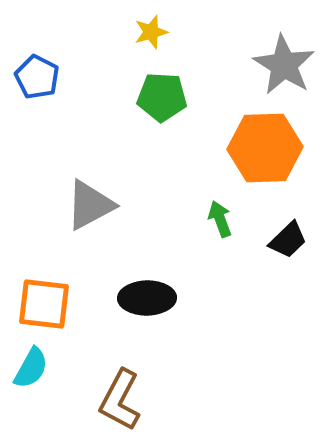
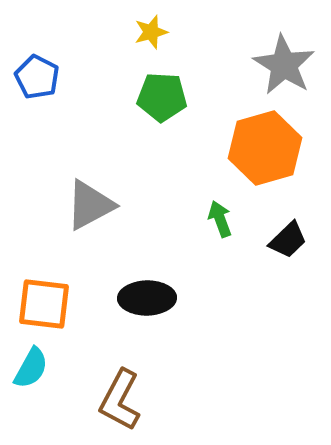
orange hexagon: rotated 14 degrees counterclockwise
